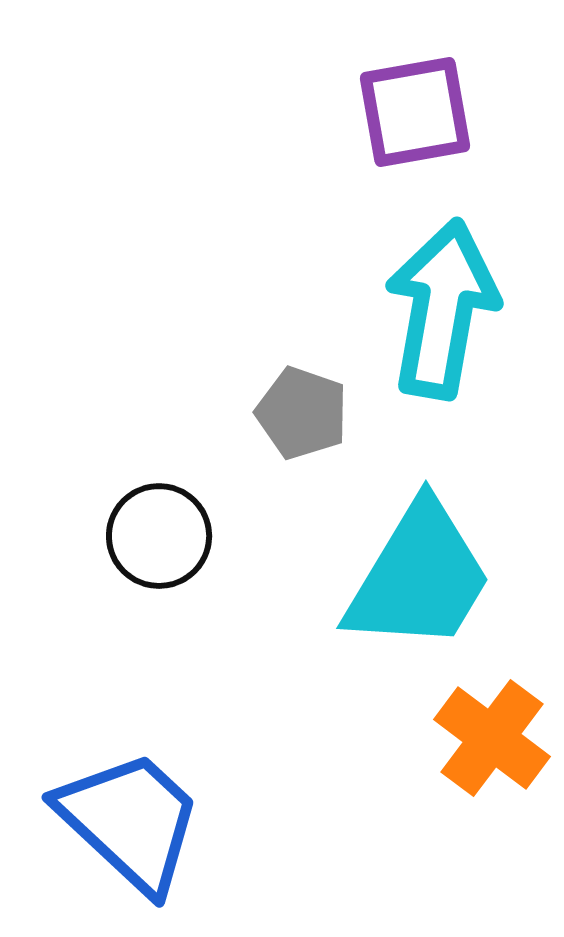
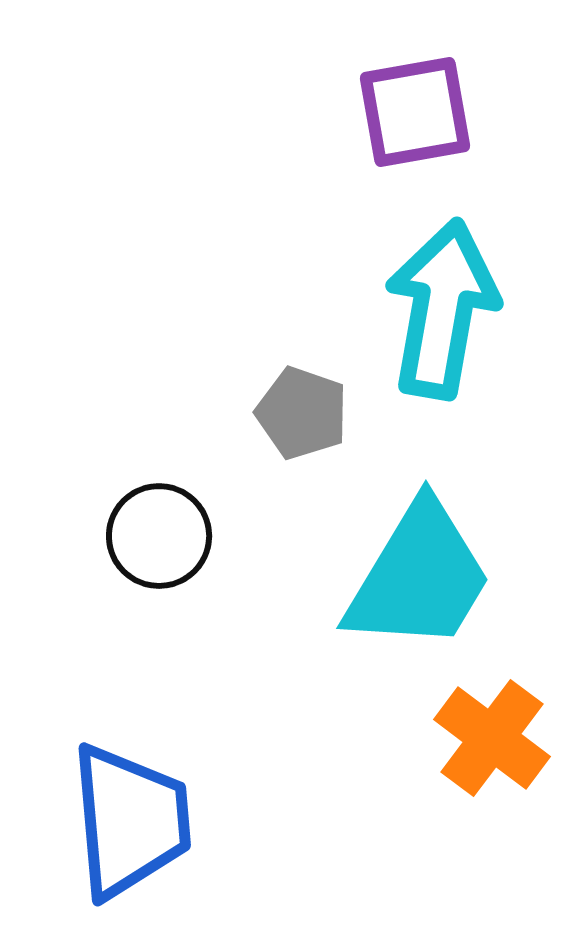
blue trapezoid: rotated 42 degrees clockwise
